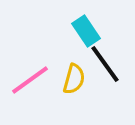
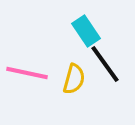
pink line: moved 3 px left, 7 px up; rotated 48 degrees clockwise
